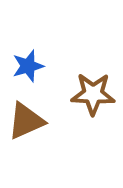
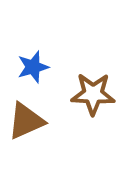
blue star: moved 5 px right, 1 px down
